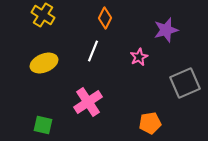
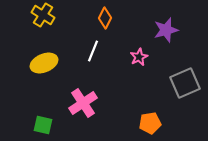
pink cross: moved 5 px left, 1 px down
